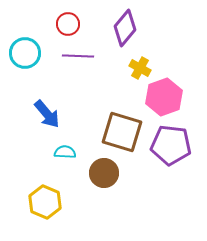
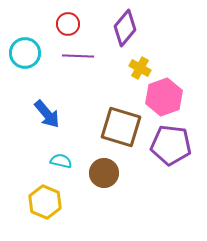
brown square: moved 1 px left, 5 px up
cyan semicircle: moved 4 px left, 9 px down; rotated 10 degrees clockwise
